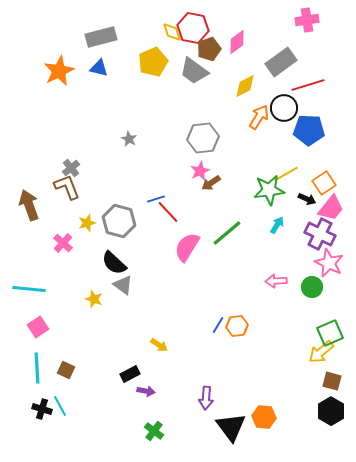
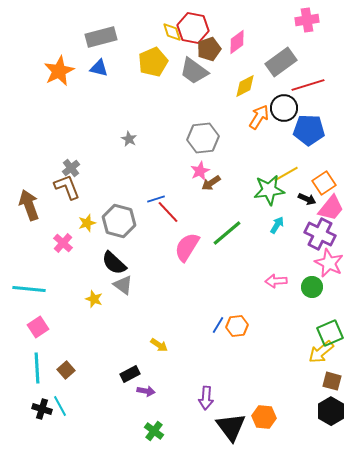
brown square at (66, 370): rotated 24 degrees clockwise
